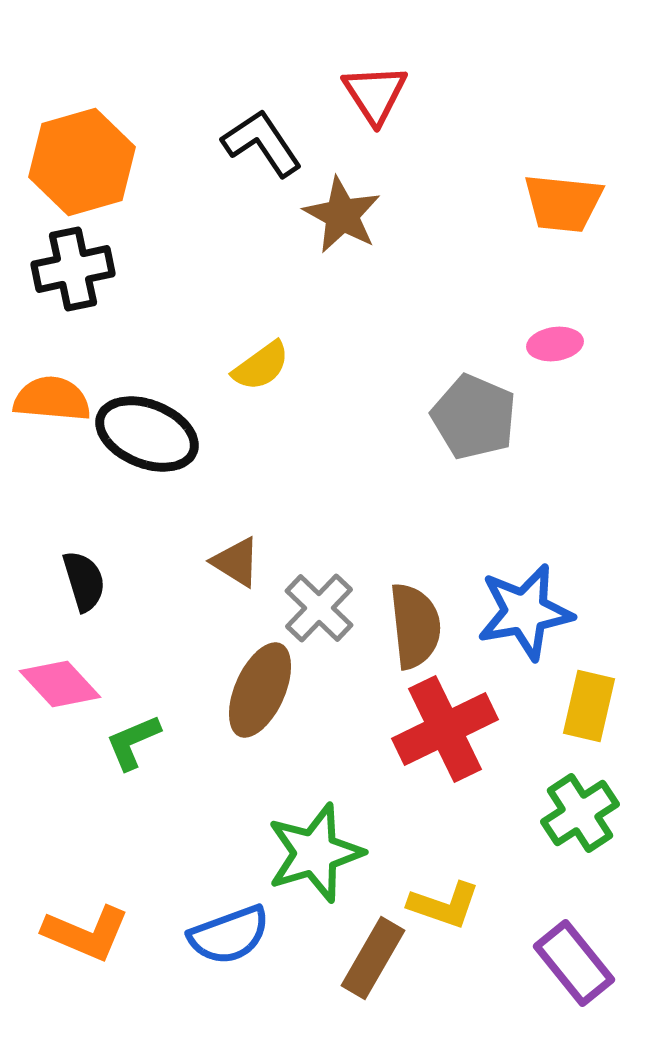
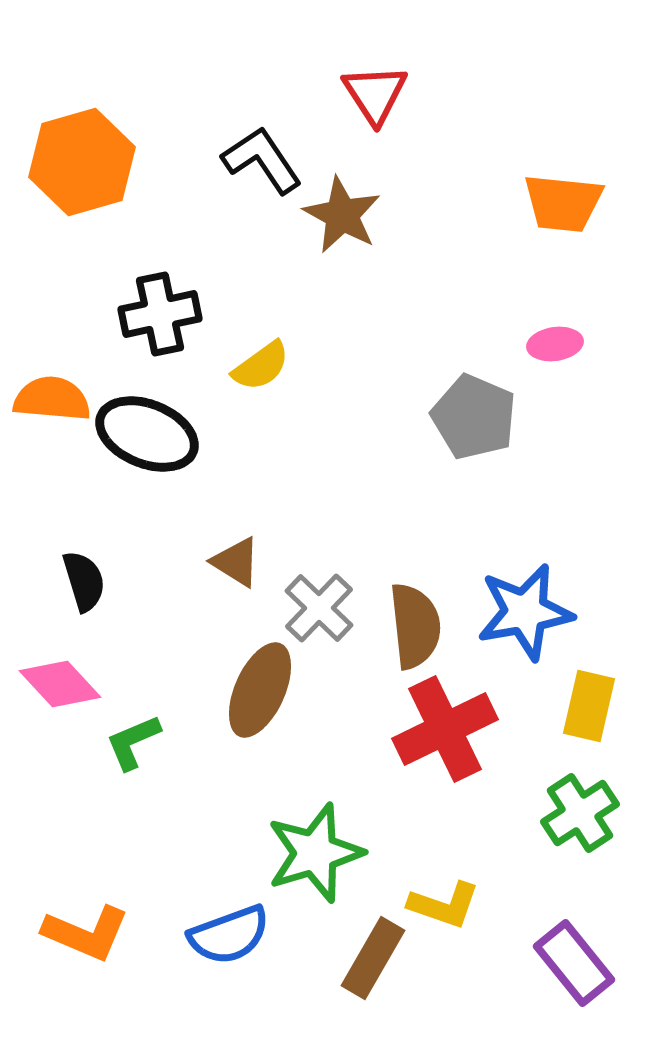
black L-shape: moved 17 px down
black cross: moved 87 px right, 45 px down
